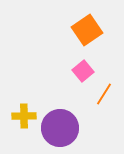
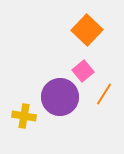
orange square: rotated 12 degrees counterclockwise
yellow cross: rotated 10 degrees clockwise
purple circle: moved 31 px up
